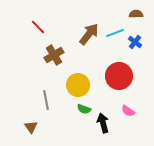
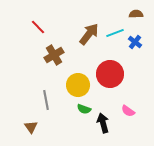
red circle: moved 9 px left, 2 px up
